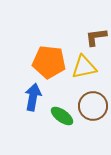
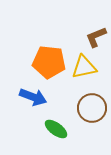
brown L-shape: rotated 15 degrees counterclockwise
blue arrow: rotated 100 degrees clockwise
brown circle: moved 1 px left, 2 px down
green ellipse: moved 6 px left, 13 px down
